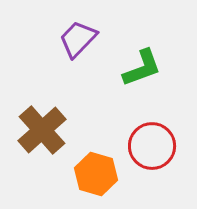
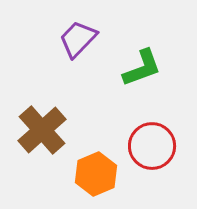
orange hexagon: rotated 21 degrees clockwise
